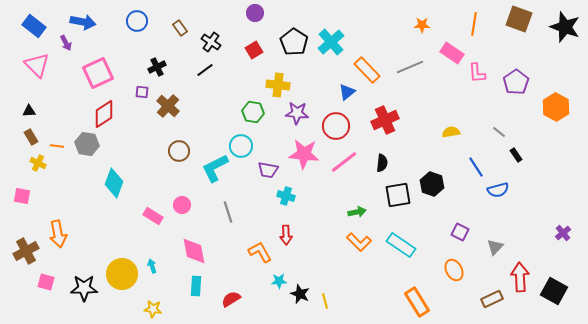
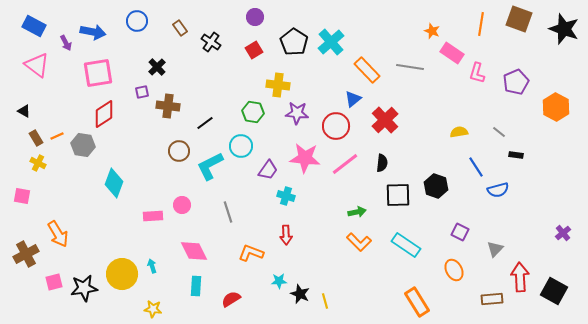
purple circle at (255, 13): moved 4 px down
blue arrow at (83, 22): moved 10 px right, 10 px down
orange line at (474, 24): moved 7 px right
orange star at (422, 25): moved 10 px right, 6 px down; rotated 21 degrees clockwise
blue rectangle at (34, 26): rotated 10 degrees counterclockwise
black star at (565, 27): moved 1 px left, 2 px down
pink triangle at (37, 65): rotated 8 degrees counterclockwise
black cross at (157, 67): rotated 18 degrees counterclockwise
gray line at (410, 67): rotated 32 degrees clockwise
black line at (205, 70): moved 53 px down
pink square at (98, 73): rotated 16 degrees clockwise
pink L-shape at (477, 73): rotated 20 degrees clockwise
purple pentagon at (516, 82): rotated 10 degrees clockwise
purple square at (142, 92): rotated 16 degrees counterclockwise
blue triangle at (347, 92): moved 6 px right, 7 px down
brown cross at (168, 106): rotated 35 degrees counterclockwise
black triangle at (29, 111): moved 5 px left; rotated 32 degrees clockwise
red cross at (385, 120): rotated 20 degrees counterclockwise
yellow semicircle at (451, 132): moved 8 px right
brown rectangle at (31, 137): moved 5 px right, 1 px down
gray hexagon at (87, 144): moved 4 px left, 1 px down
orange line at (57, 146): moved 10 px up; rotated 32 degrees counterclockwise
pink star at (304, 154): moved 1 px right, 4 px down
black rectangle at (516, 155): rotated 48 degrees counterclockwise
pink line at (344, 162): moved 1 px right, 2 px down
cyan L-shape at (215, 168): moved 5 px left, 2 px up
purple trapezoid at (268, 170): rotated 65 degrees counterclockwise
black hexagon at (432, 184): moved 4 px right, 2 px down
black square at (398, 195): rotated 8 degrees clockwise
pink rectangle at (153, 216): rotated 36 degrees counterclockwise
orange arrow at (58, 234): rotated 20 degrees counterclockwise
cyan rectangle at (401, 245): moved 5 px right
gray triangle at (495, 247): moved 2 px down
brown cross at (26, 251): moved 3 px down
pink diamond at (194, 251): rotated 16 degrees counterclockwise
orange L-shape at (260, 252): moved 9 px left, 1 px down; rotated 40 degrees counterclockwise
pink square at (46, 282): moved 8 px right; rotated 30 degrees counterclockwise
black star at (84, 288): rotated 8 degrees counterclockwise
brown rectangle at (492, 299): rotated 20 degrees clockwise
